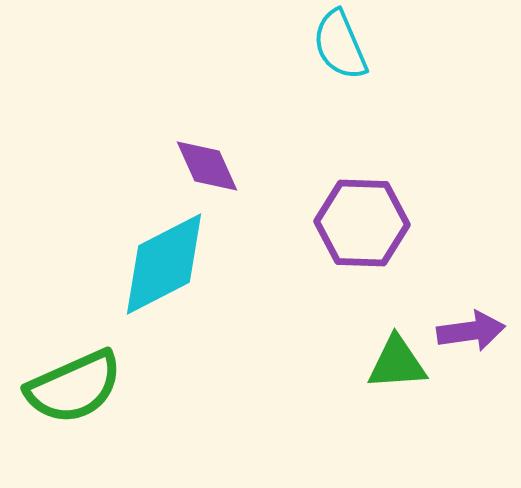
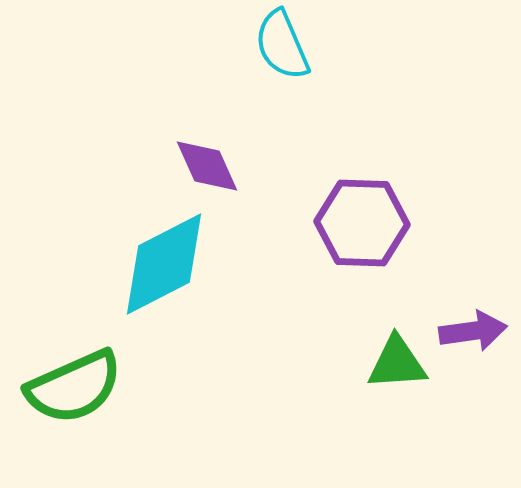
cyan semicircle: moved 58 px left
purple arrow: moved 2 px right
